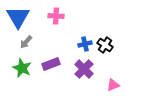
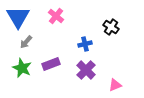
pink cross: rotated 35 degrees clockwise
black cross: moved 6 px right, 18 px up
purple cross: moved 2 px right, 1 px down
pink triangle: moved 2 px right
